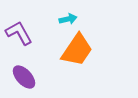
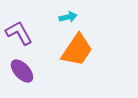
cyan arrow: moved 2 px up
purple ellipse: moved 2 px left, 6 px up
